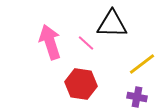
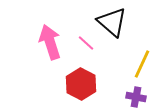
black triangle: moved 2 px up; rotated 40 degrees clockwise
yellow line: rotated 28 degrees counterclockwise
red hexagon: rotated 20 degrees clockwise
purple cross: moved 1 px left
